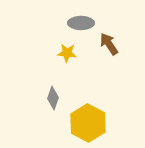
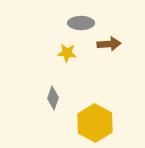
brown arrow: rotated 120 degrees clockwise
yellow hexagon: moved 7 px right
